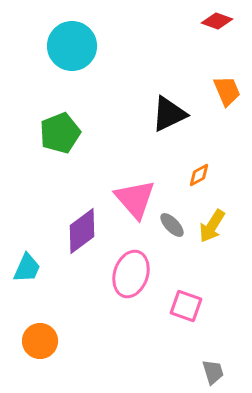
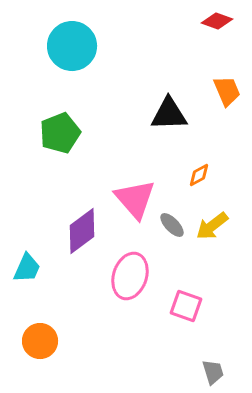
black triangle: rotated 24 degrees clockwise
yellow arrow: rotated 20 degrees clockwise
pink ellipse: moved 1 px left, 2 px down
